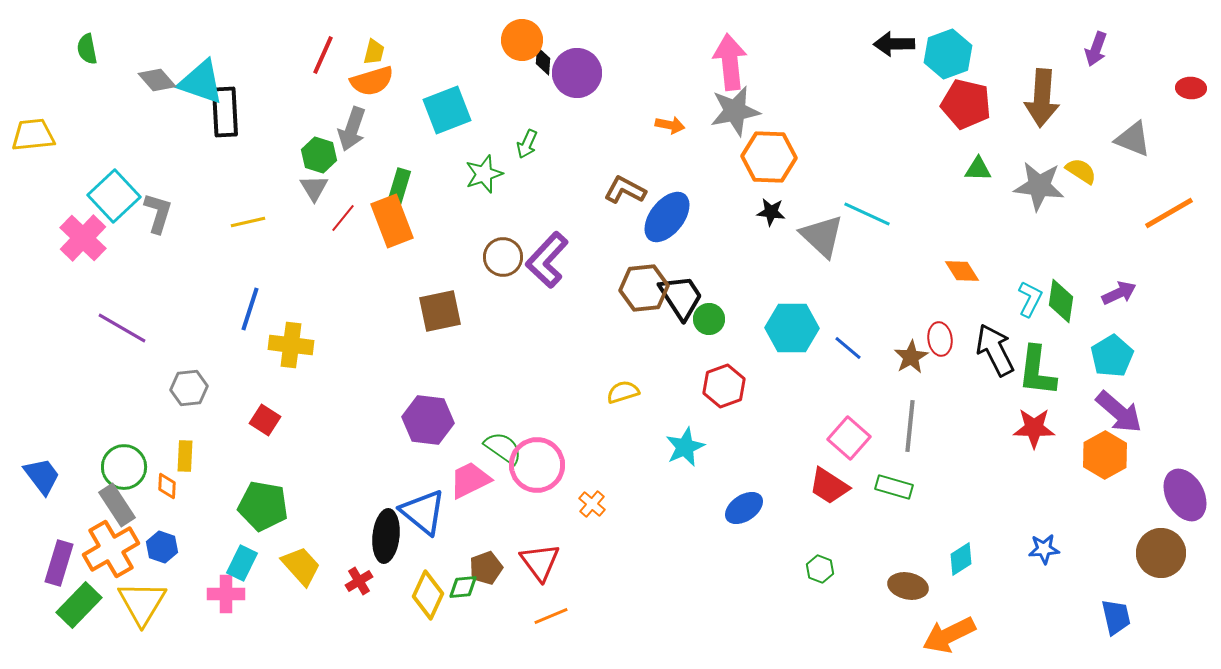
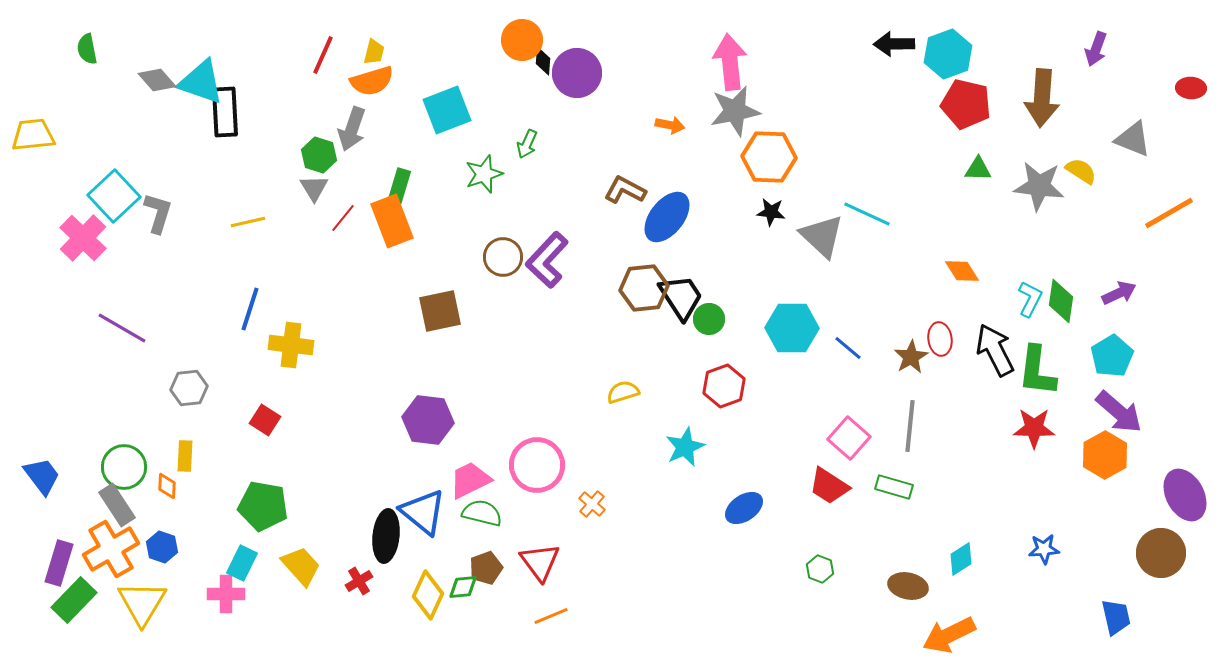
green semicircle at (503, 448): moved 21 px left, 65 px down; rotated 21 degrees counterclockwise
green rectangle at (79, 605): moved 5 px left, 5 px up
